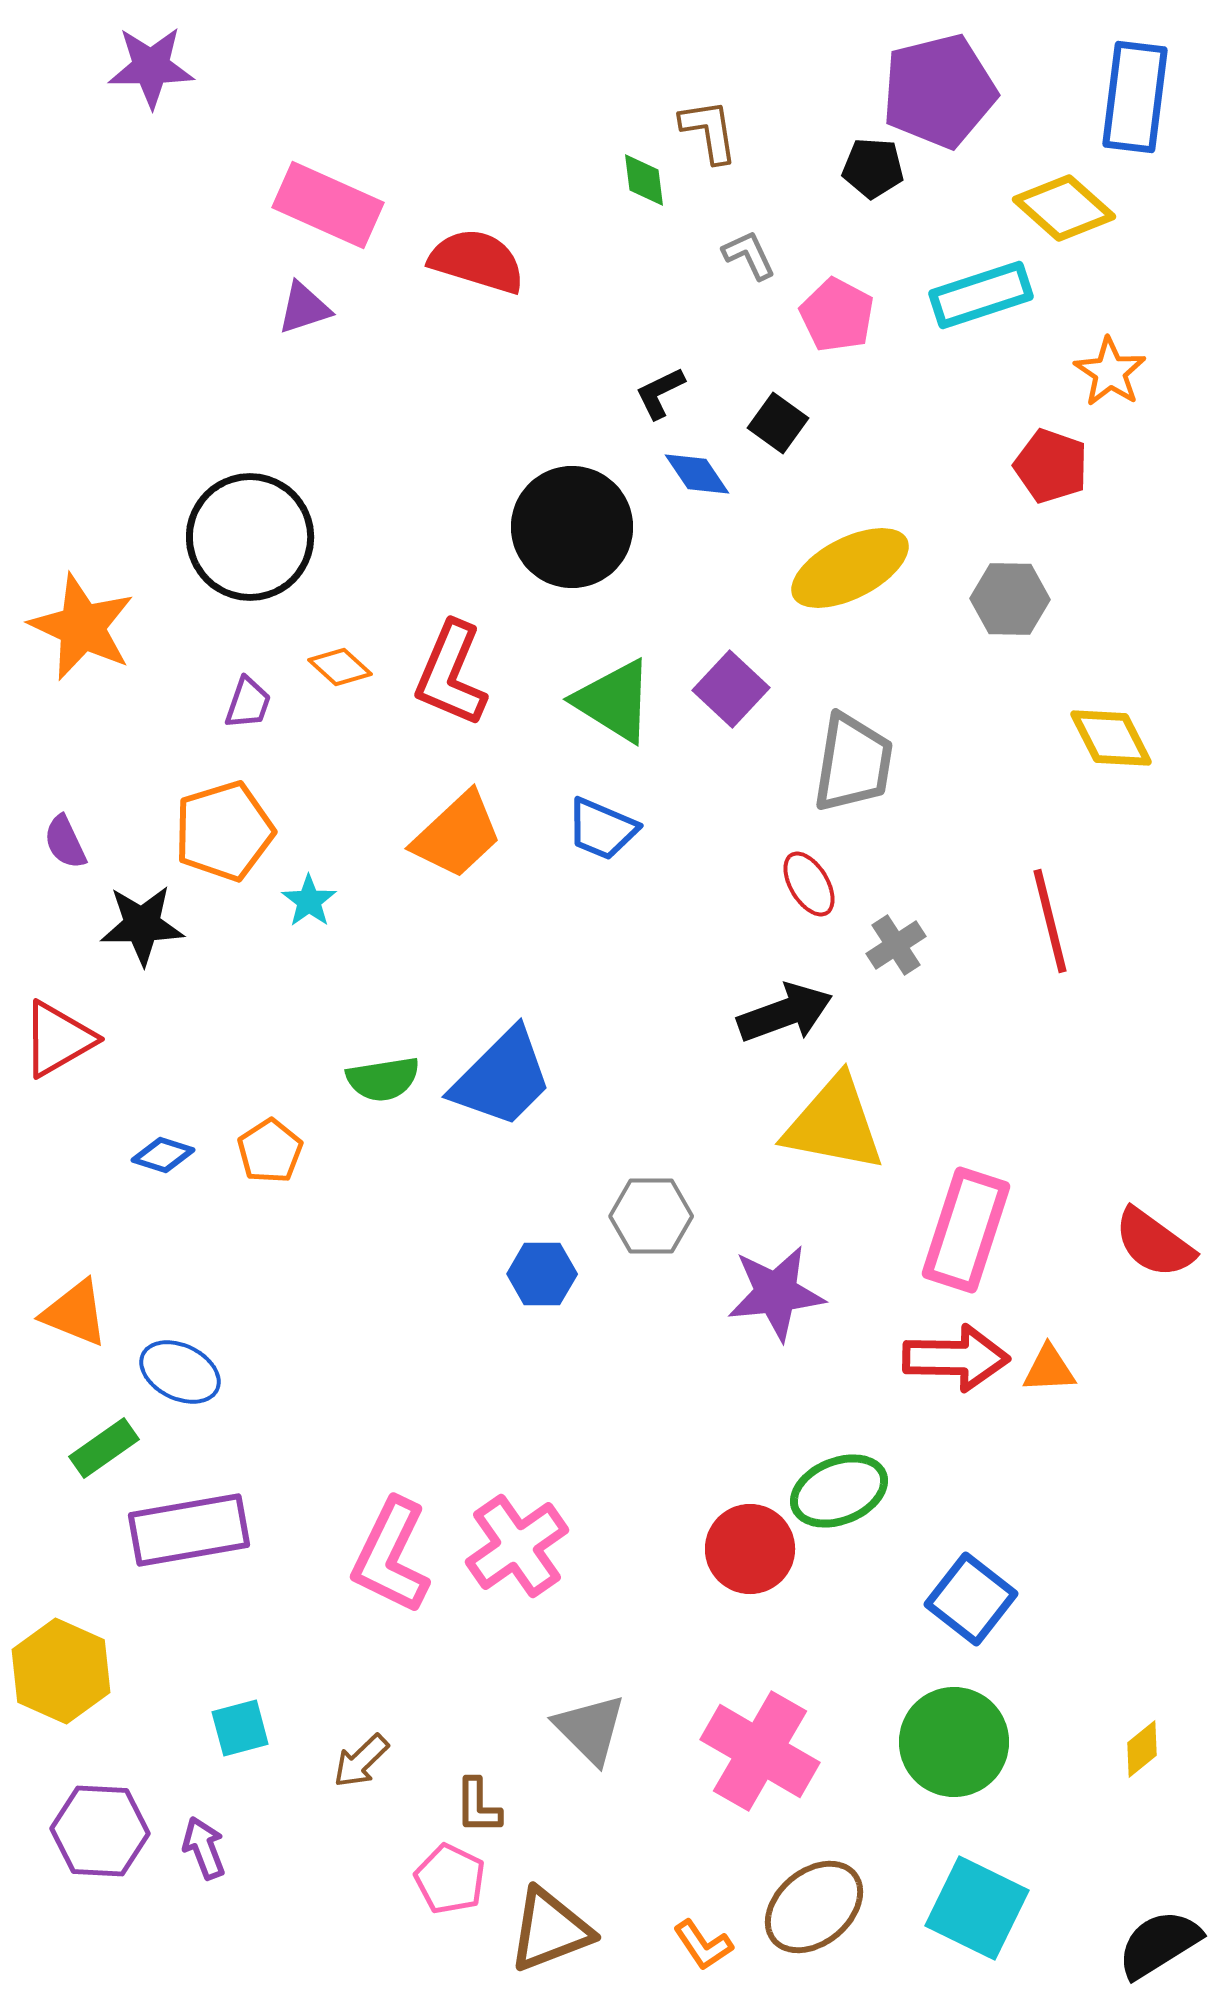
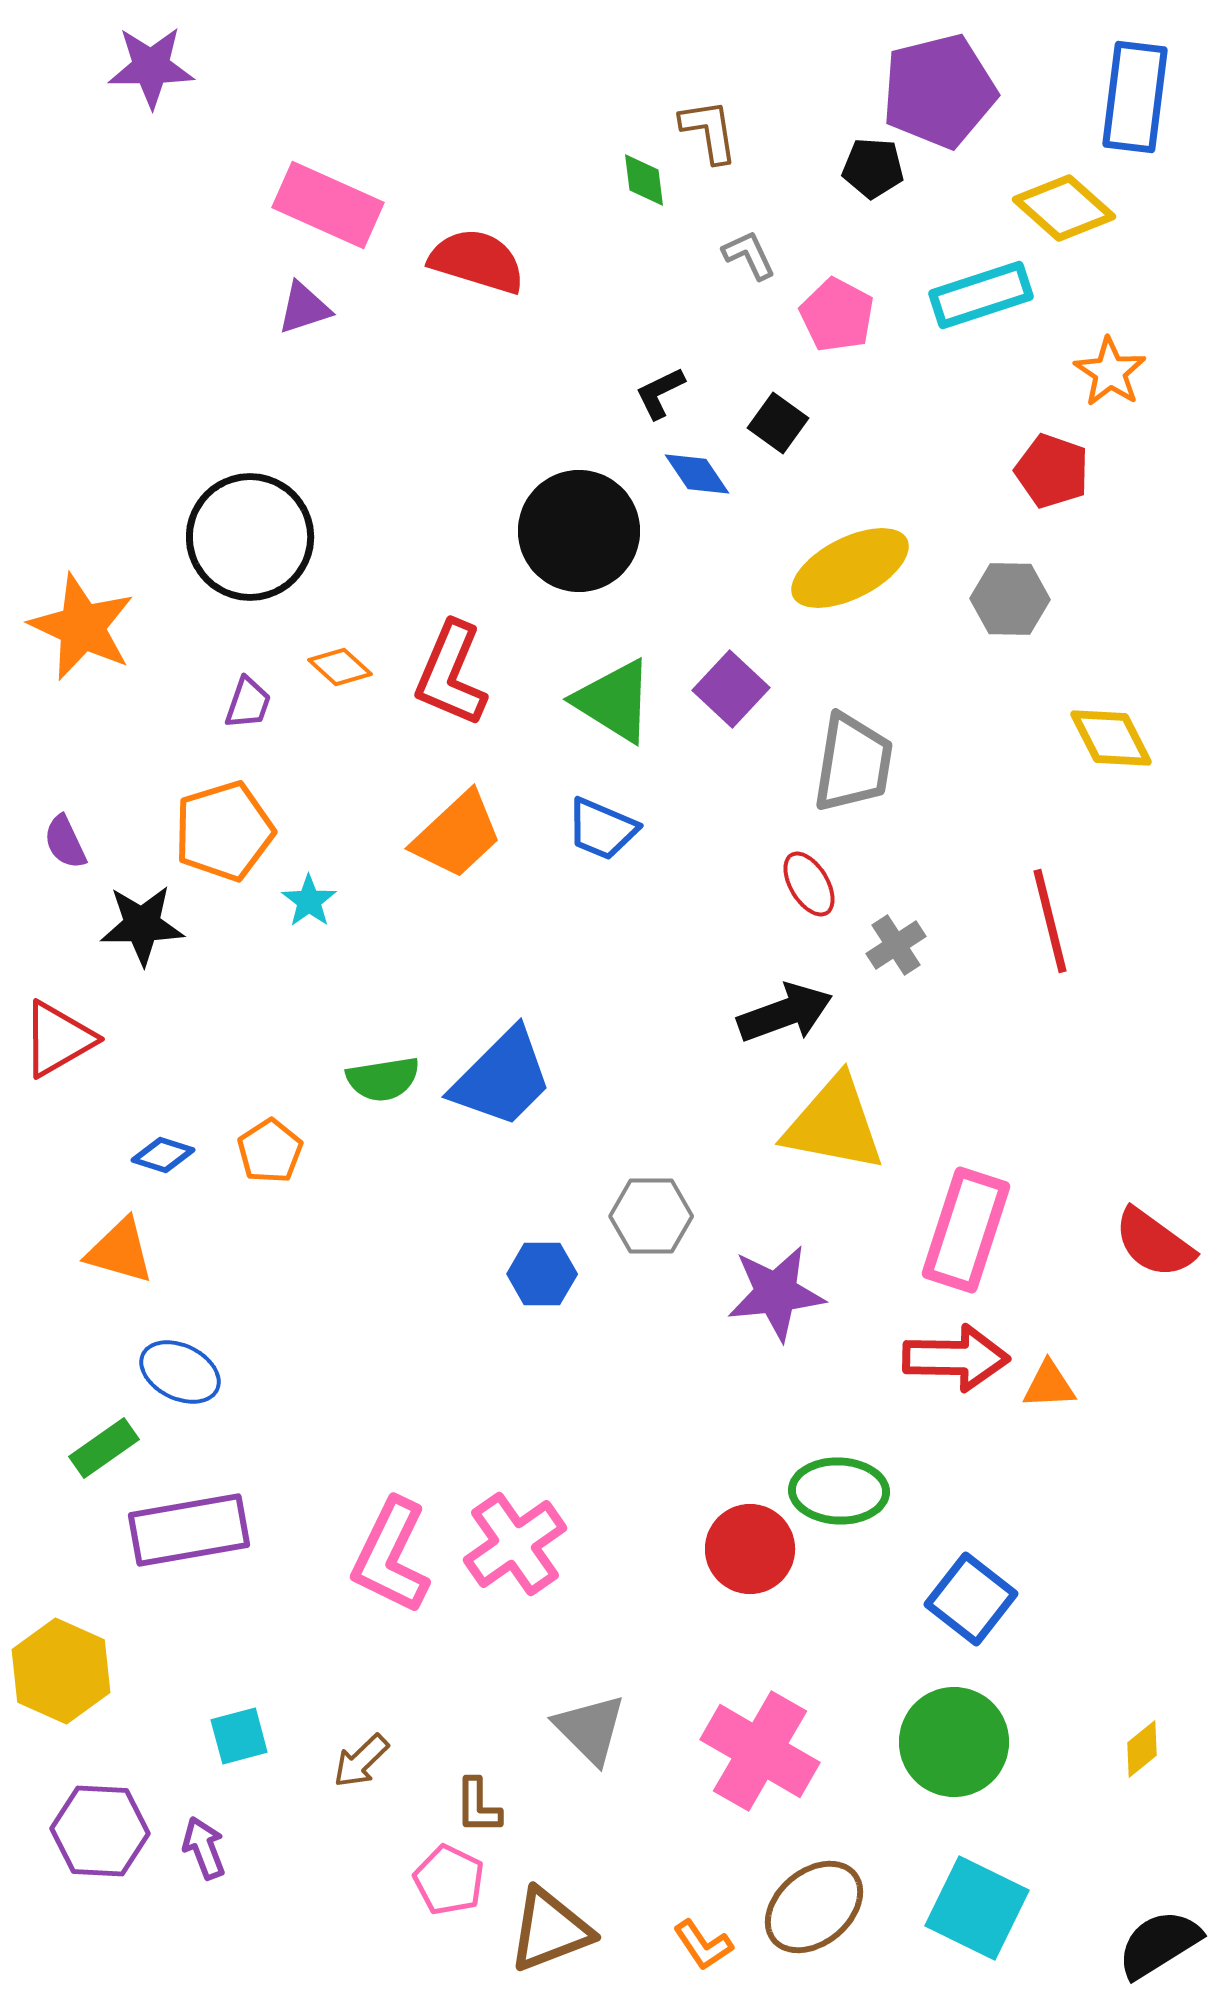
red pentagon at (1051, 466): moved 1 px right, 5 px down
black circle at (572, 527): moved 7 px right, 4 px down
orange triangle at (75, 1313): moved 45 px right, 62 px up; rotated 6 degrees counterclockwise
orange triangle at (1049, 1369): moved 16 px down
green ellipse at (839, 1491): rotated 24 degrees clockwise
pink cross at (517, 1546): moved 2 px left, 2 px up
cyan square at (240, 1728): moved 1 px left, 8 px down
pink pentagon at (450, 1879): moved 1 px left, 1 px down
